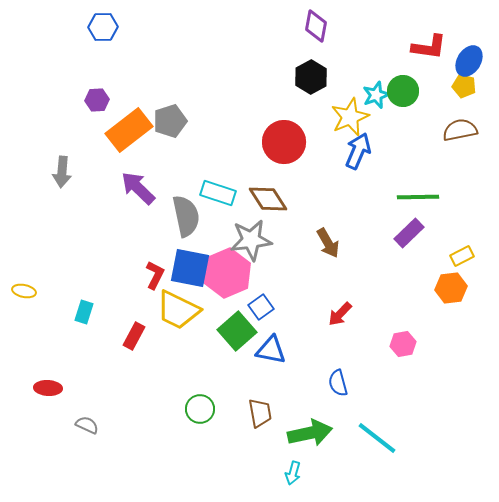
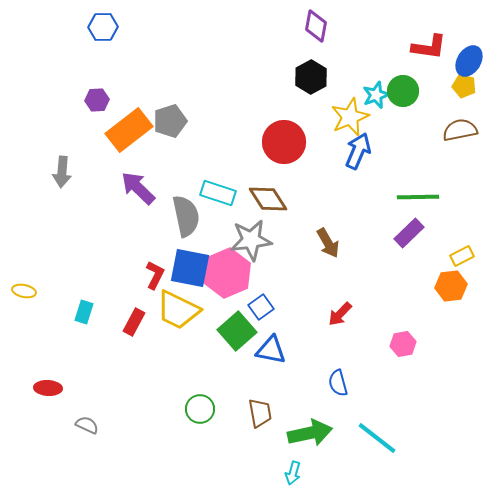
orange hexagon at (451, 288): moved 2 px up
red rectangle at (134, 336): moved 14 px up
